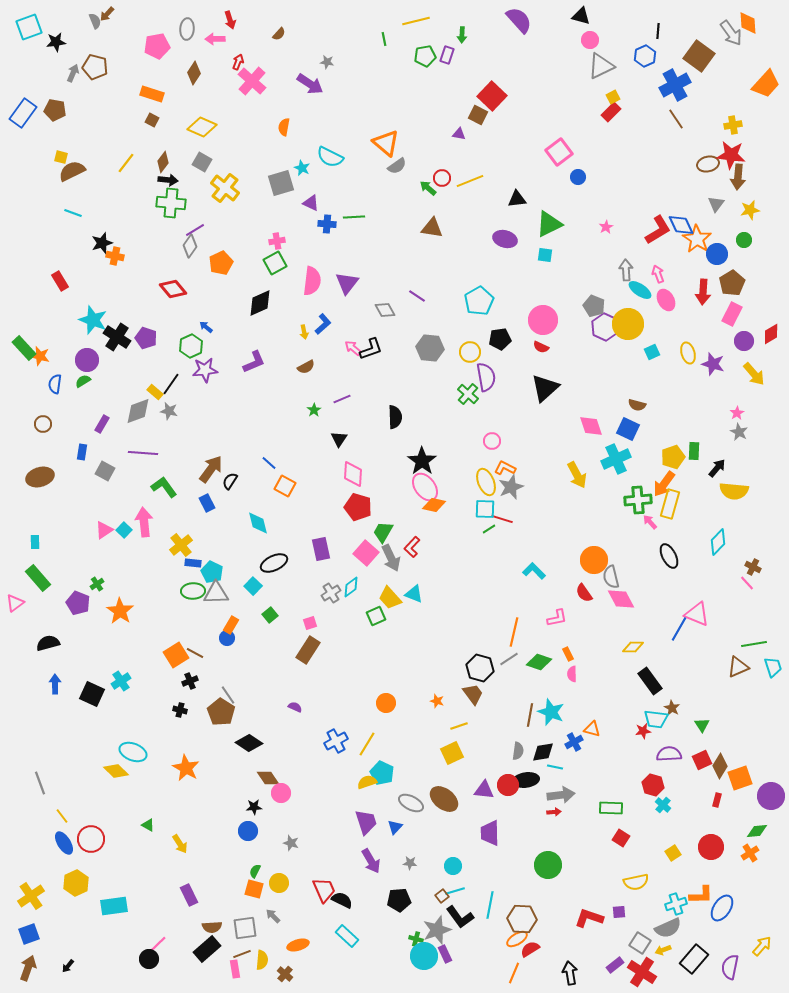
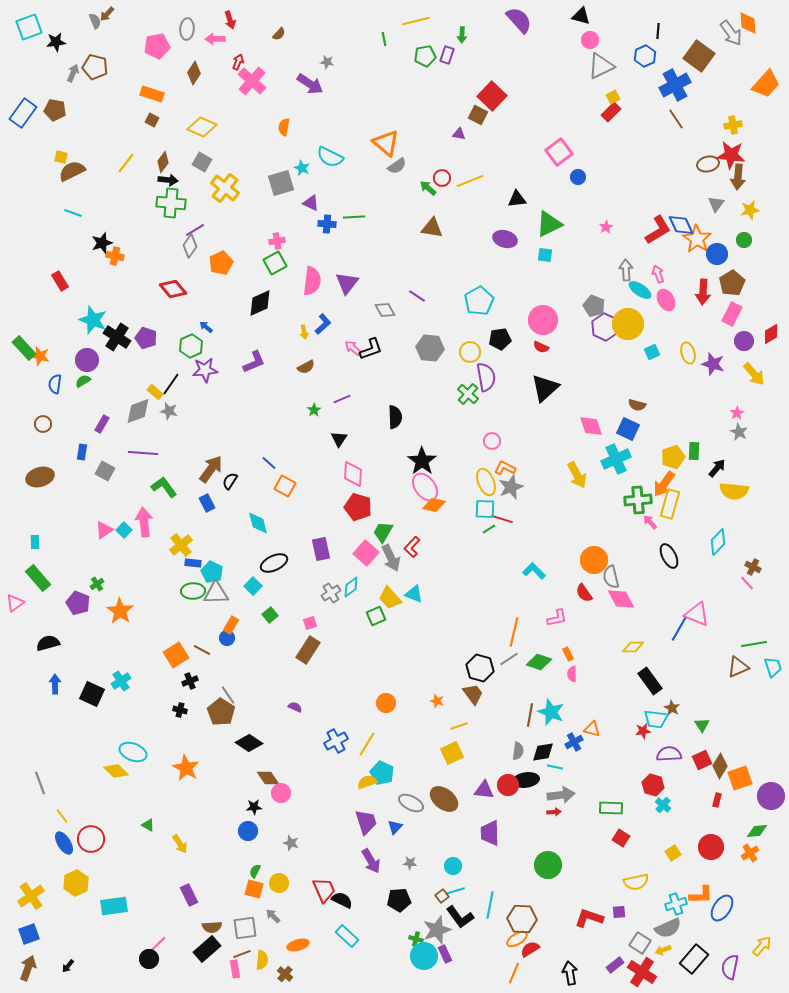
brown line at (195, 653): moved 7 px right, 3 px up
